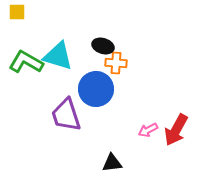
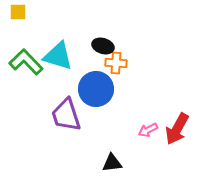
yellow square: moved 1 px right
green L-shape: rotated 16 degrees clockwise
red arrow: moved 1 px right, 1 px up
